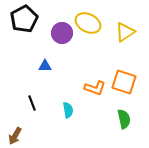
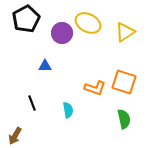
black pentagon: moved 2 px right
